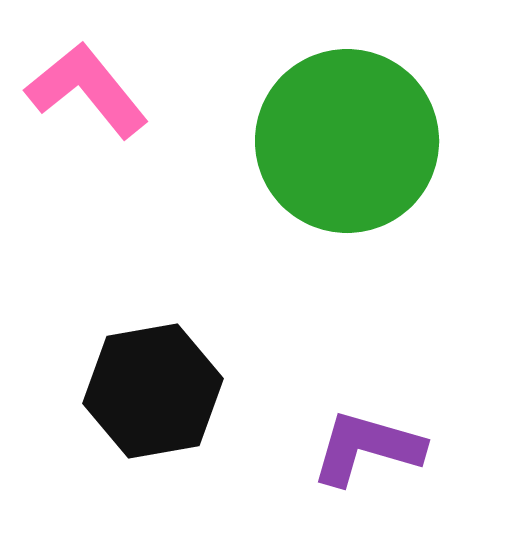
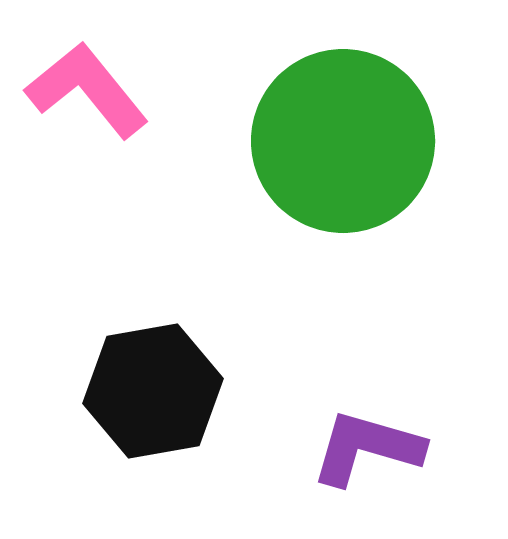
green circle: moved 4 px left
